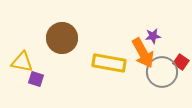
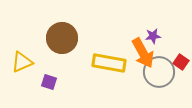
yellow triangle: rotated 35 degrees counterclockwise
gray circle: moved 3 px left
purple square: moved 13 px right, 3 px down
